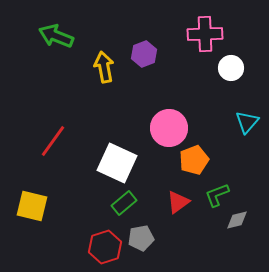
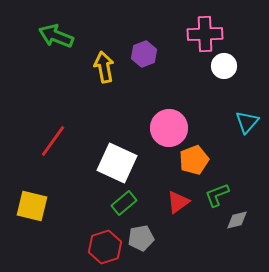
white circle: moved 7 px left, 2 px up
